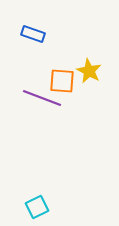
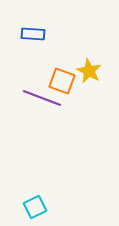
blue rectangle: rotated 15 degrees counterclockwise
orange square: rotated 16 degrees clockwise
cyan square: moved 2 px left
